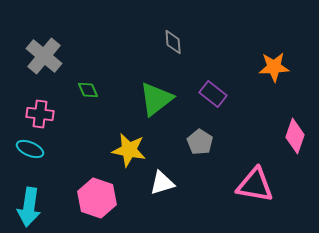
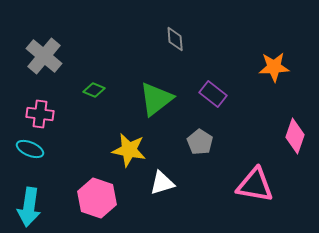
gray diamond: moved 2 px right, 3 px up
green diamond: moved 6 px right; rotated 45 degrees counterclockwise
